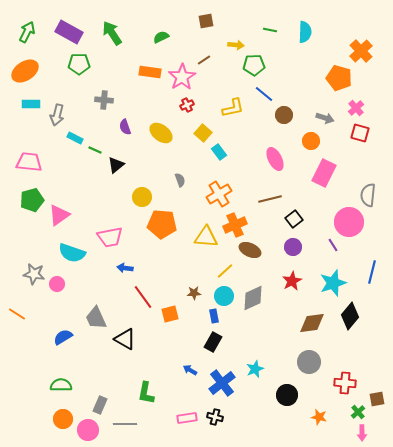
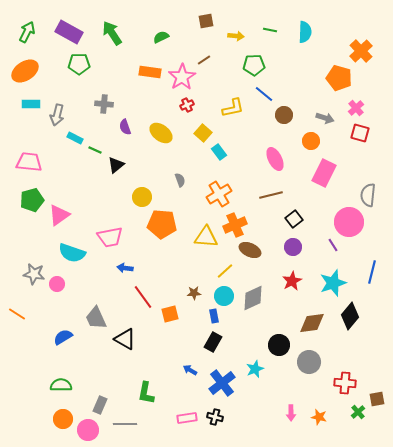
yellow arrow at (236, 45): moved 9 px up
gray cross at (104, 100): moved 4 px down
brown line at (270, 199): moved 1 px right, 4 px up
black circle at (287, 395): moved 8 px left, 50 px up
pink arrow at (362, 433): moved 71 px left, 20 px up
